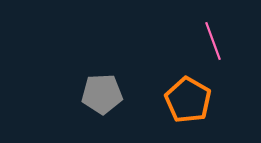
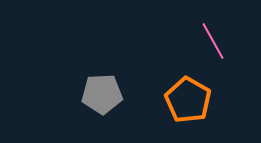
pink line: rotated 9 degrees counterclockwise
